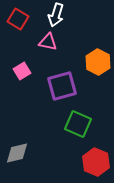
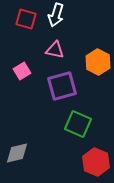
red square: moved 8 px right; rotated 15 degrees counterclockwise
pink triangle: moved 7 px right, 8 px down
